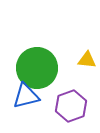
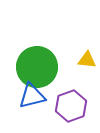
green circle: moved 1 px up
blue triangle: moved 6 px right
